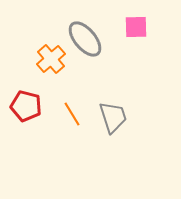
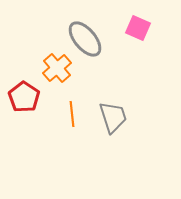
pink square: moved 2 px right, 1 px down; rotated 25 degrees clockwise
orange cross: moved 6 px right, 9 px down
red pentagon: moved 2 px left, 9 px up; rotated 20 degrees clockwise
orange line: rotated 25 degrees clockwise
